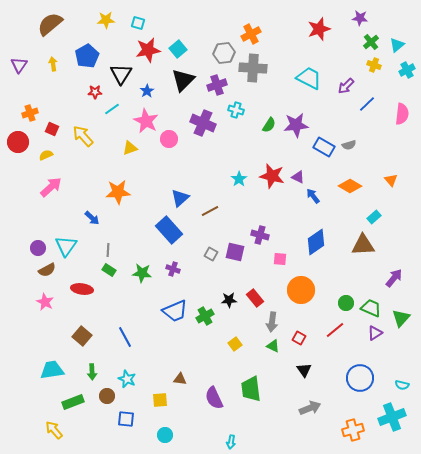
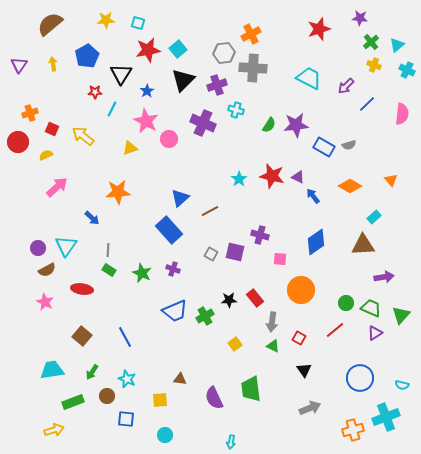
cyan cross at (407, 70): rotated 35 degrees counterclockwise
cyan line at (112, 109): rotated 28 degrees counterclockwise
yellow arrow at (83, 136): rotated 10 degrees counterclockwise
pink arrow at (51, 187): moved 6 px right
green star at (142, 273): rotated 18 degrees clockwise
purple arrow at (394, 278): moved 10 px left, 1 px up; rotated 42 degrees clockwise
green triangle at (401, 318): moved 3 px up
green arrow at (92, 372): rotated 35 degrees clockwise
cyan cross at (392, 417): moved 6 px left
yellow arrow at (54, 430): rotated 114 degrees clockwise
